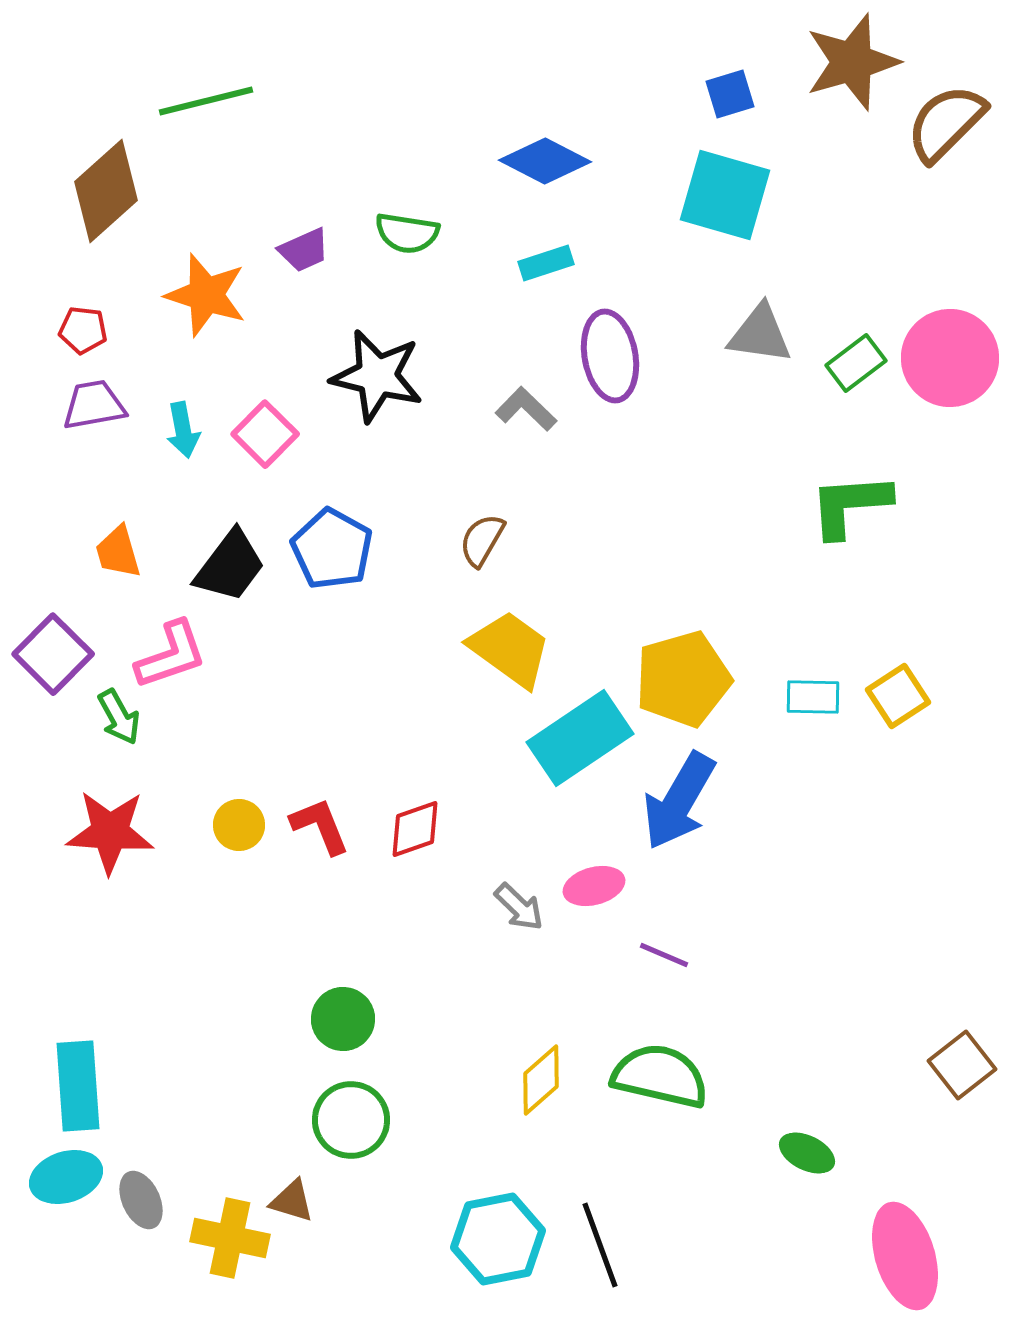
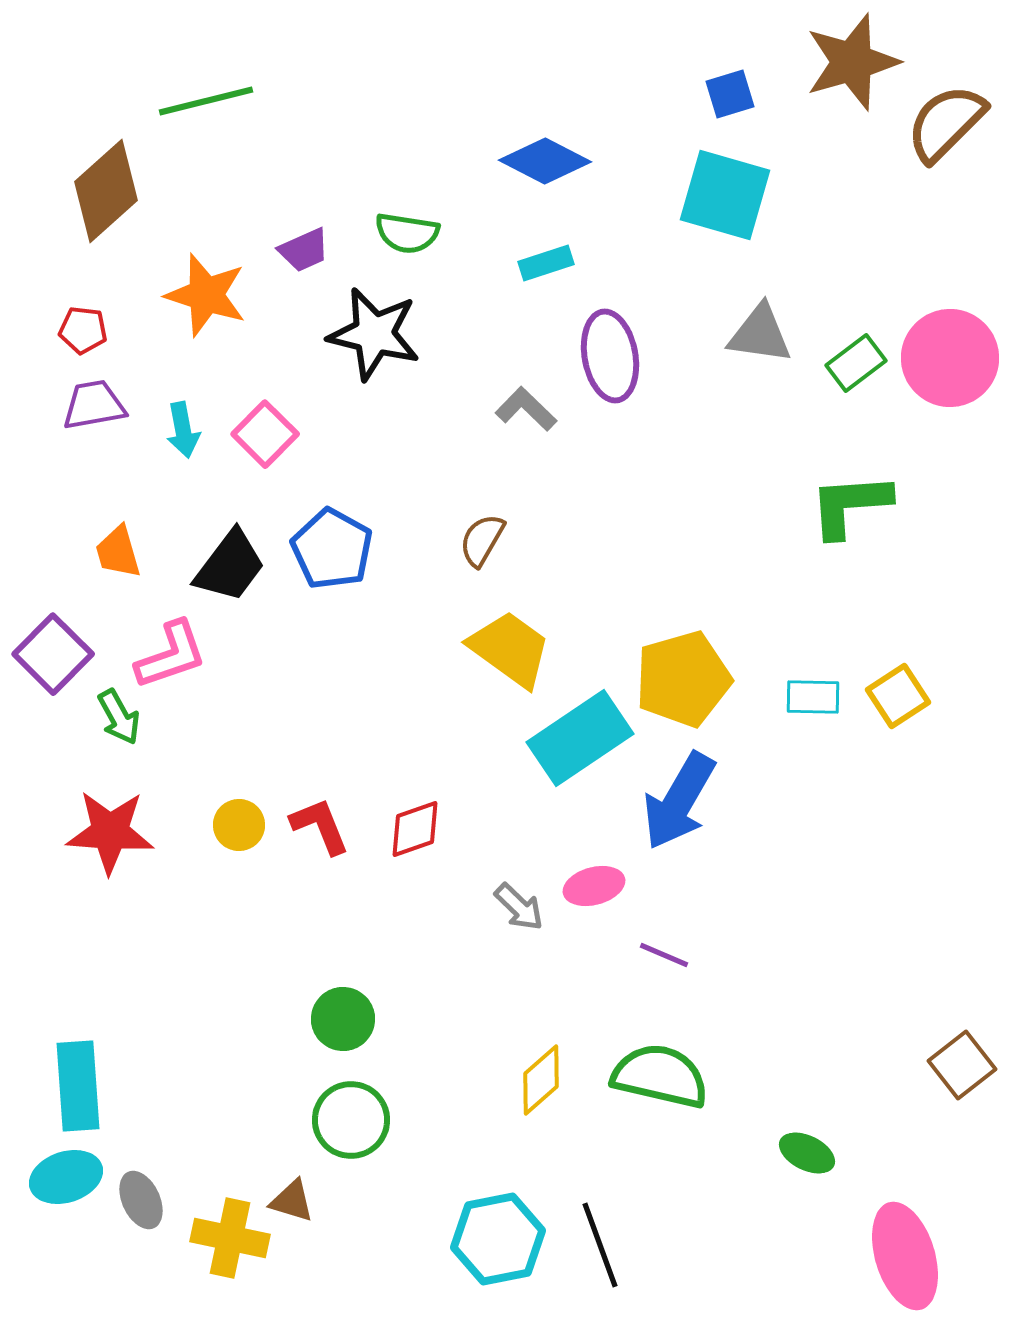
black star at (377, 376): moved 3 px left, 42 px up
